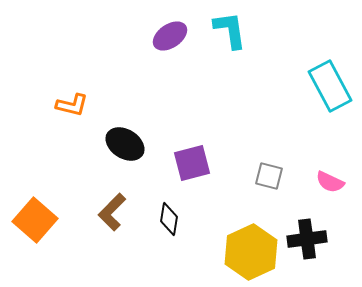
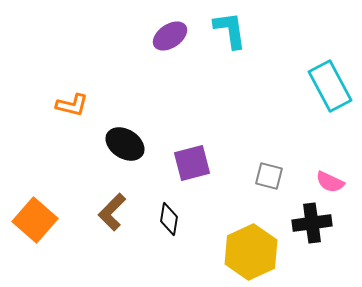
black cross: moved 5 px right, 16 px up
